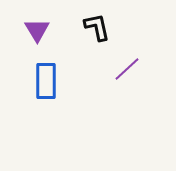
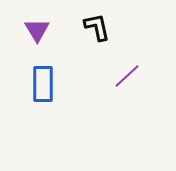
purple line: moved 7 px down
blue rectangle: moved 3 px left, 3 px down
